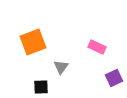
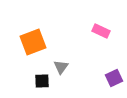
pink rectangle: moved 4 px right, 16 px up
black square: moved 1 px right, 6 px up
